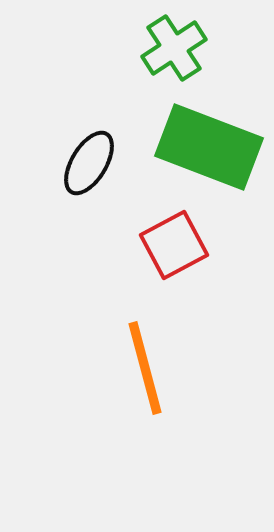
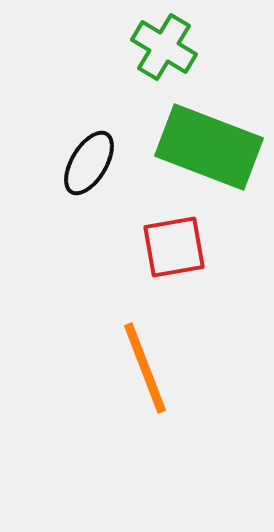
green cross: moved 10 px left, 1 px up; rotated 26 degrees counterclockwise
red square: moved 2 px down; rotated 18 degrees clockwise
orange line: rotated 6 degrees counterclockwise
